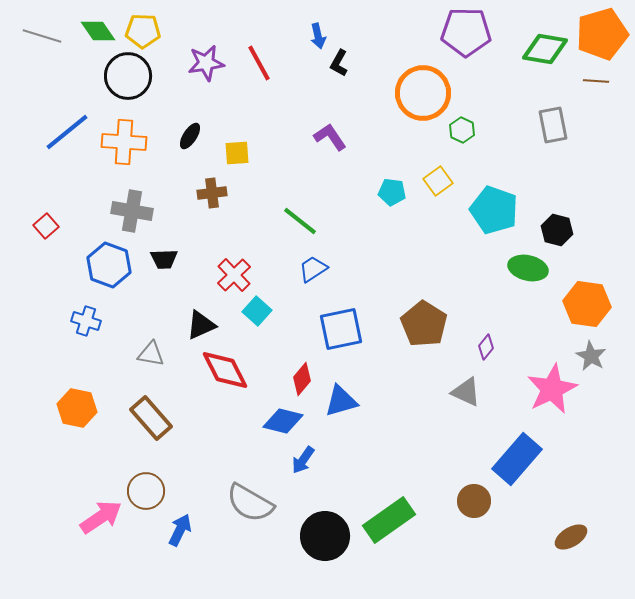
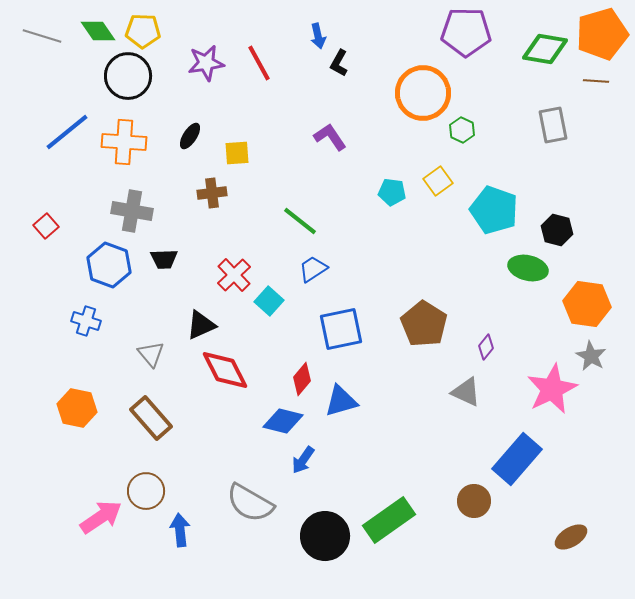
cyan square at (257, 311): moved 12 px right, 10 px up
gray triangle at (151, 354): rotated 40 degrees clockwise
blue arrow at (180, 530): rotated 32 degrees counterclockwise
